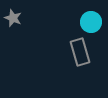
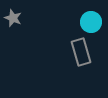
gray rectangle: moved 1 px right
